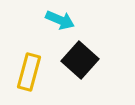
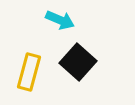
black square: moved 2 px left, 2 px down
